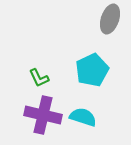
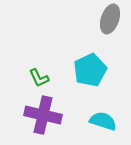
cyan pentagon: moved 2 px left
cyan semicircle: moved 20 px right, 4 px down
